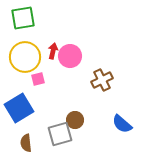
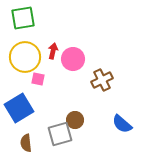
pink circle: moved 3 px right, 3 px down
pink square: rotated 24 degrees clockwise
